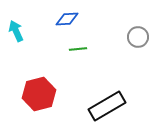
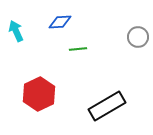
blue diamond: moved 7 px left, 3 px down
red hexagon: rotated 12 degrees counterclockwise
